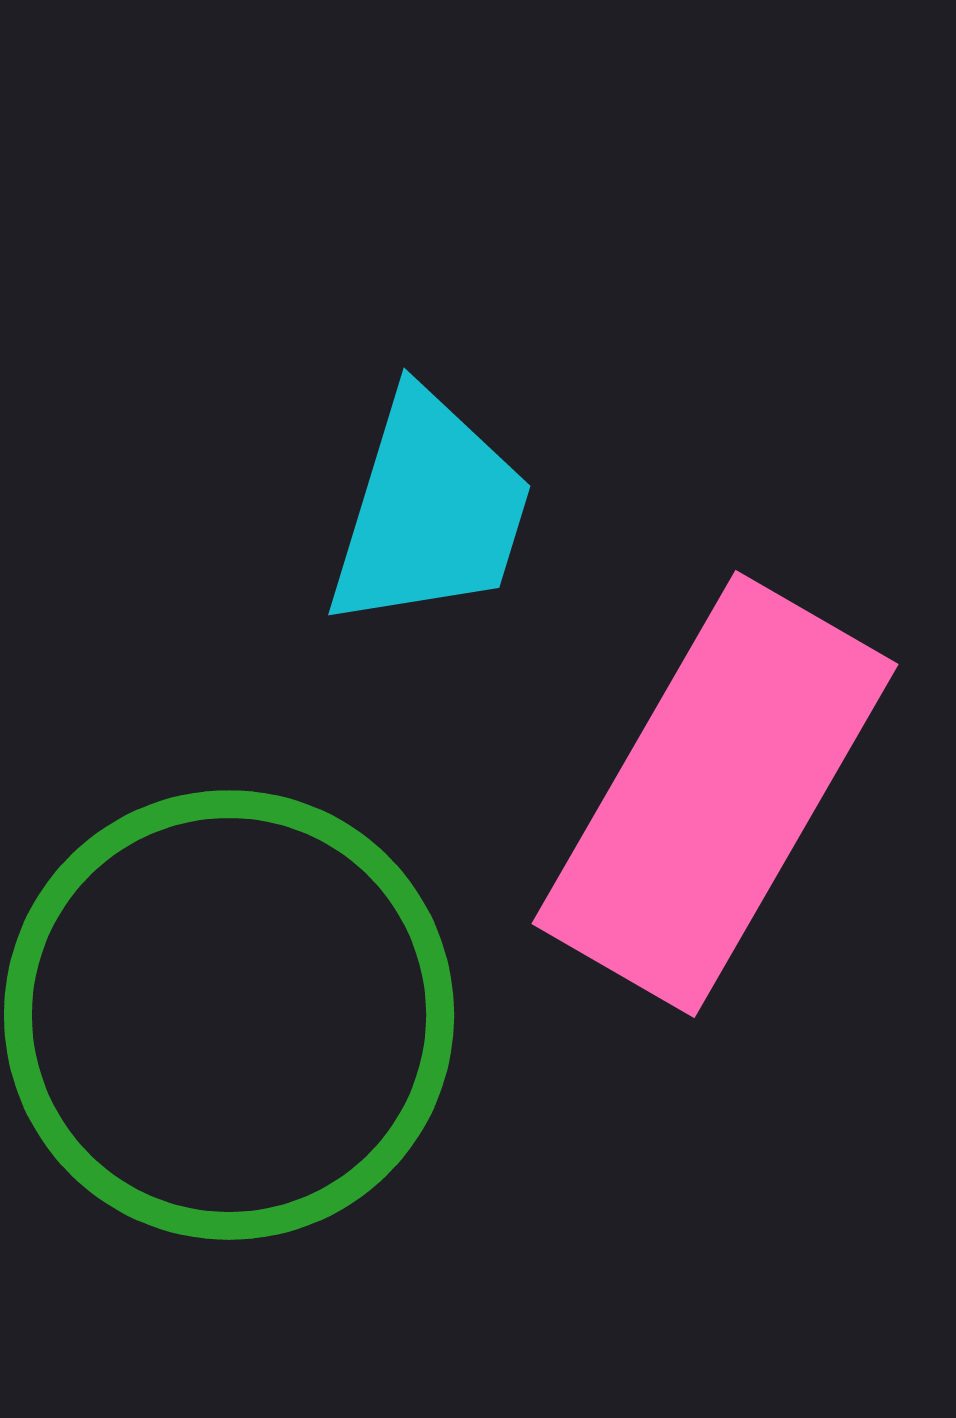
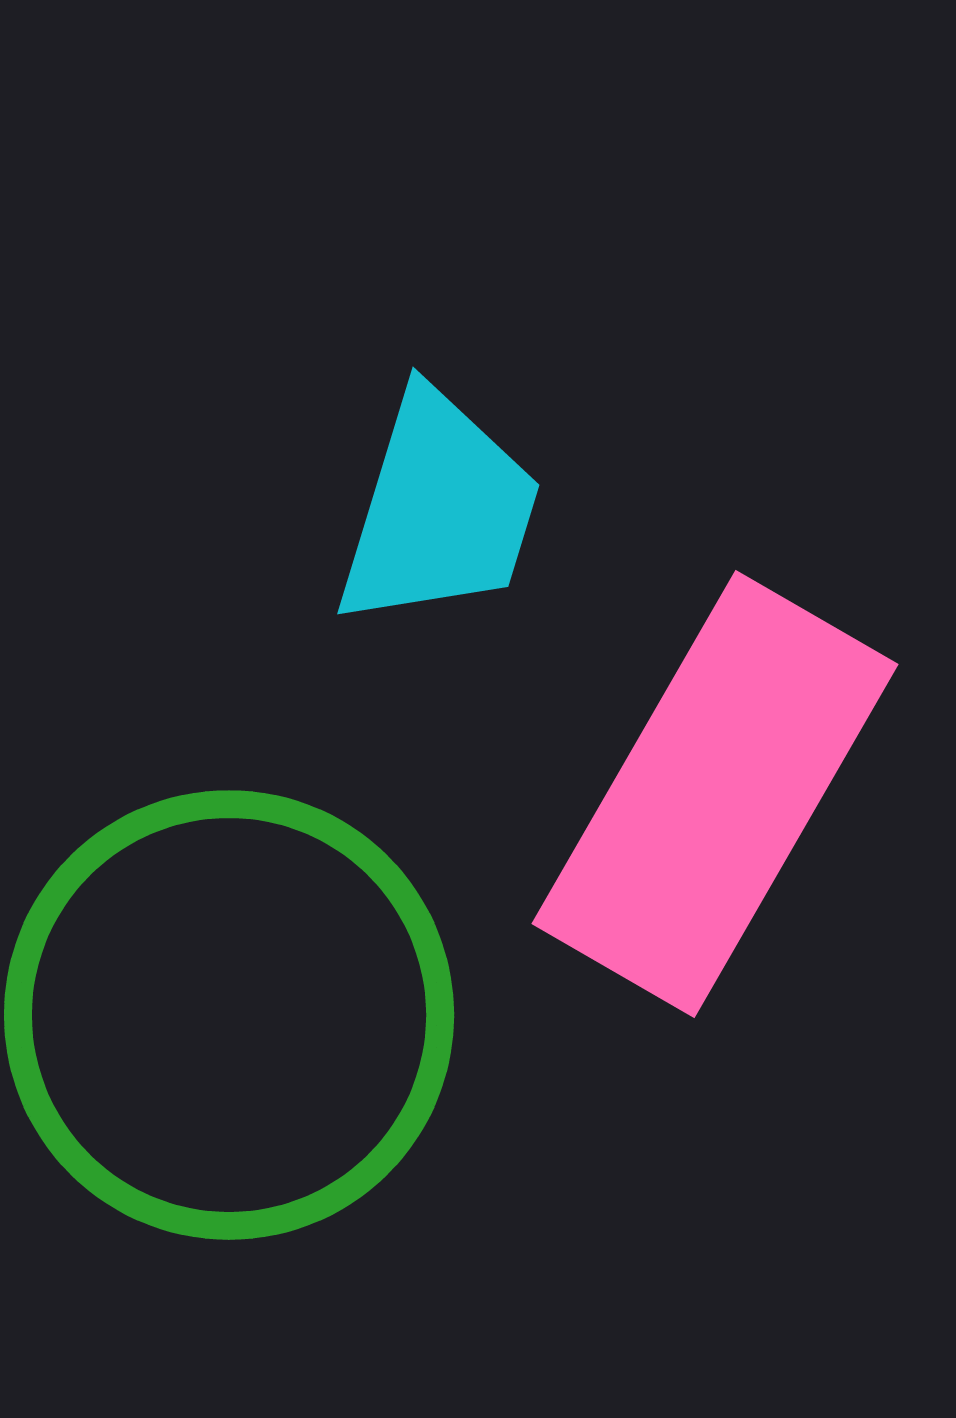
cyan trapezoid: moved 9 px right, 1 px up
